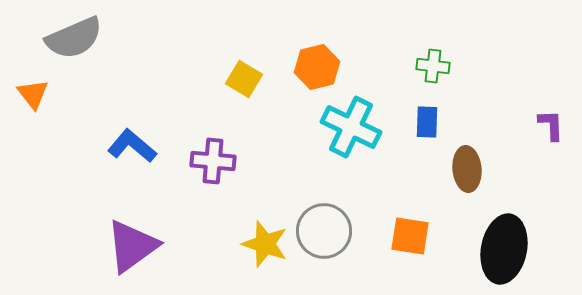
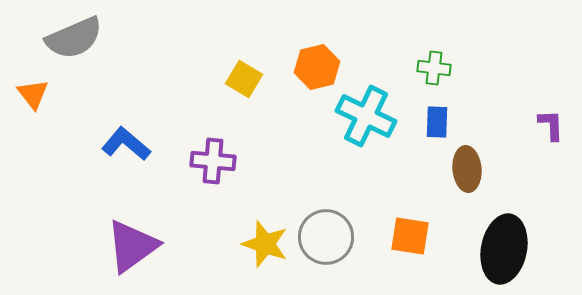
green cross: moved 1 px right, 2 px down
blue rectangle: moved 10 px right
cyan cross: moved 15 px right, 11 px up
blue L-shape: moved 6 px left, 2 px up
gray circle: moved 2 px right, 6 px down
